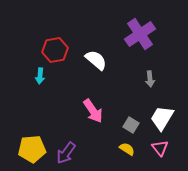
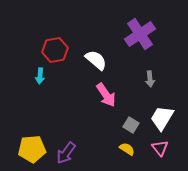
pink arrow: moved 13 px right, 16 px up
